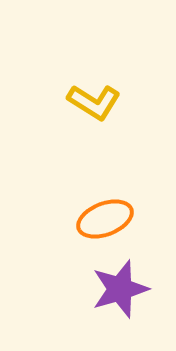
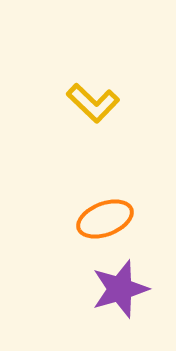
yellow L-shape: moved 1 px left, 1 px down; rotated 12 degrees clockwise
